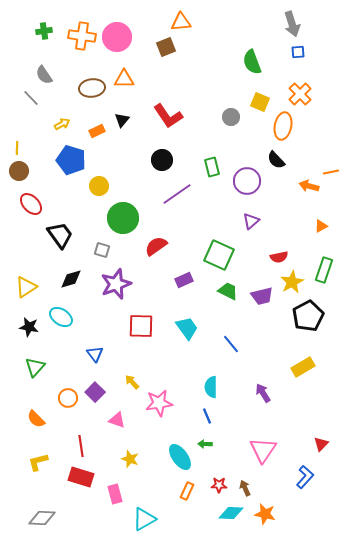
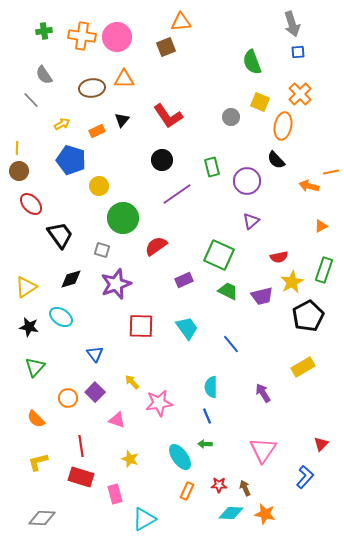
gray line at (31, 98): moved 2 px down
